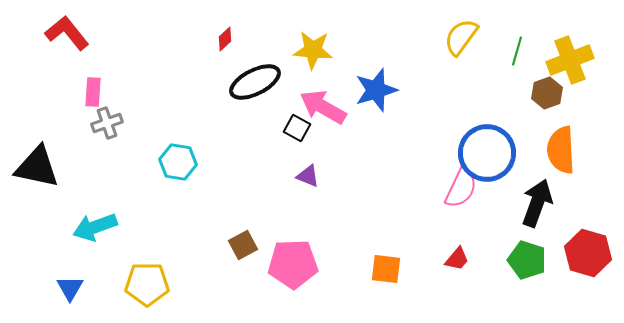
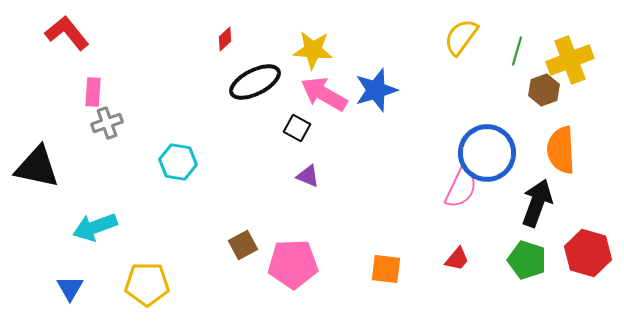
brown hexagon: moved 3 px left, 3 px up
pink arrow: moved 1 px right, 13 px up
